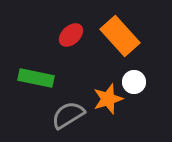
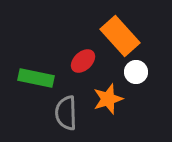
red ellipse: moved 12 px right, 26 px down
white circle: moved 2 px right, 10 px up
gray semicircle: moved 2 px left, 2 px up; rotated 60 degrees counterclockwise
